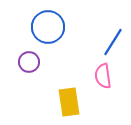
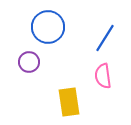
blue line: moved 8 px left, 4 px up
